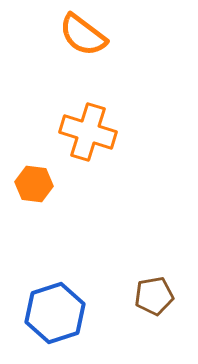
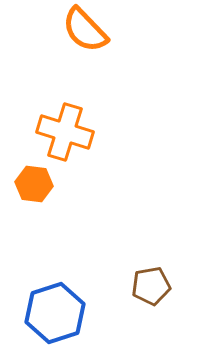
orange semicircle: moved 2 px right, 5 px up; rotated 9 degrees clockwise
orange cross: moved 23 px left
brown pentagon: moved 3 px left, 10 px up
